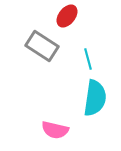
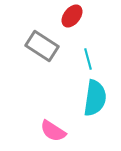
red ellipse: moved 5 px right
pink semicircle: moved 2 px left, 1 px down; rotated 20 degrees clockwise
